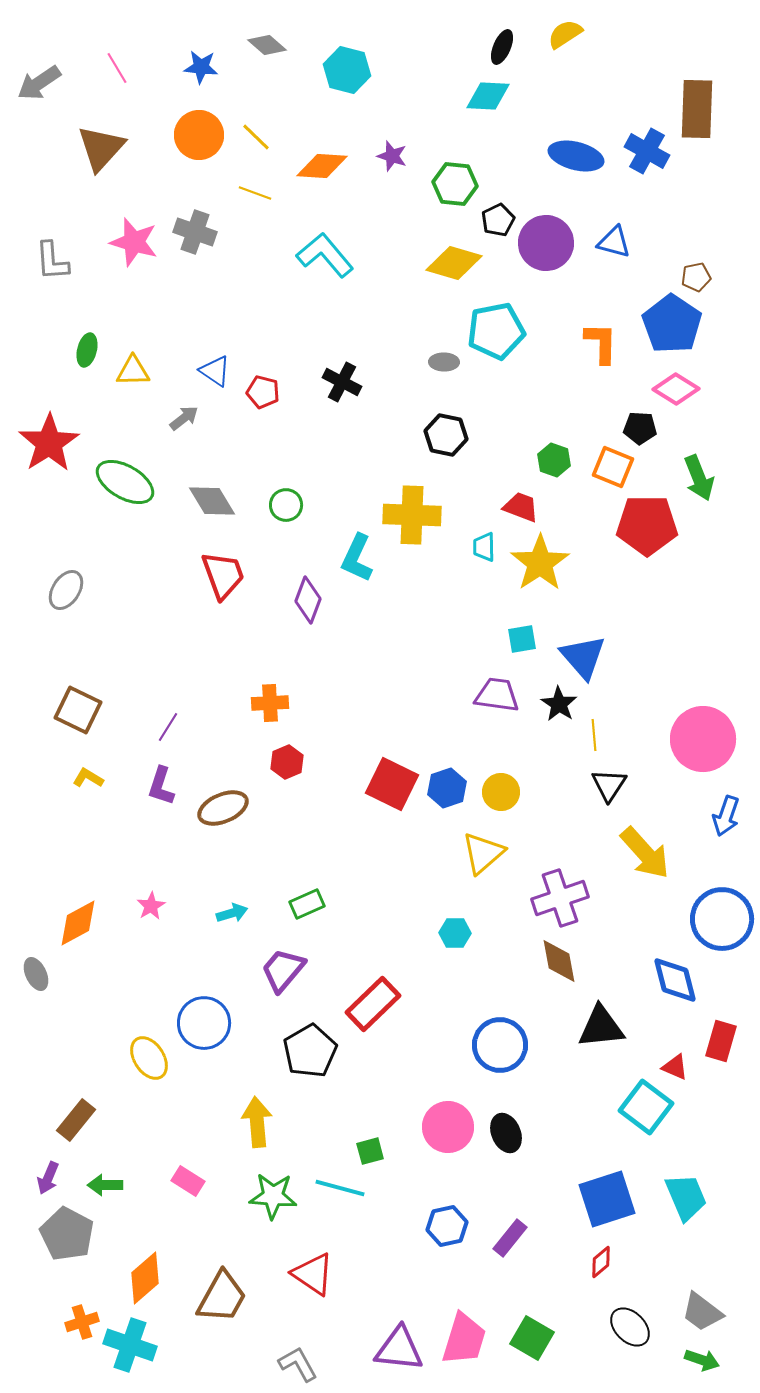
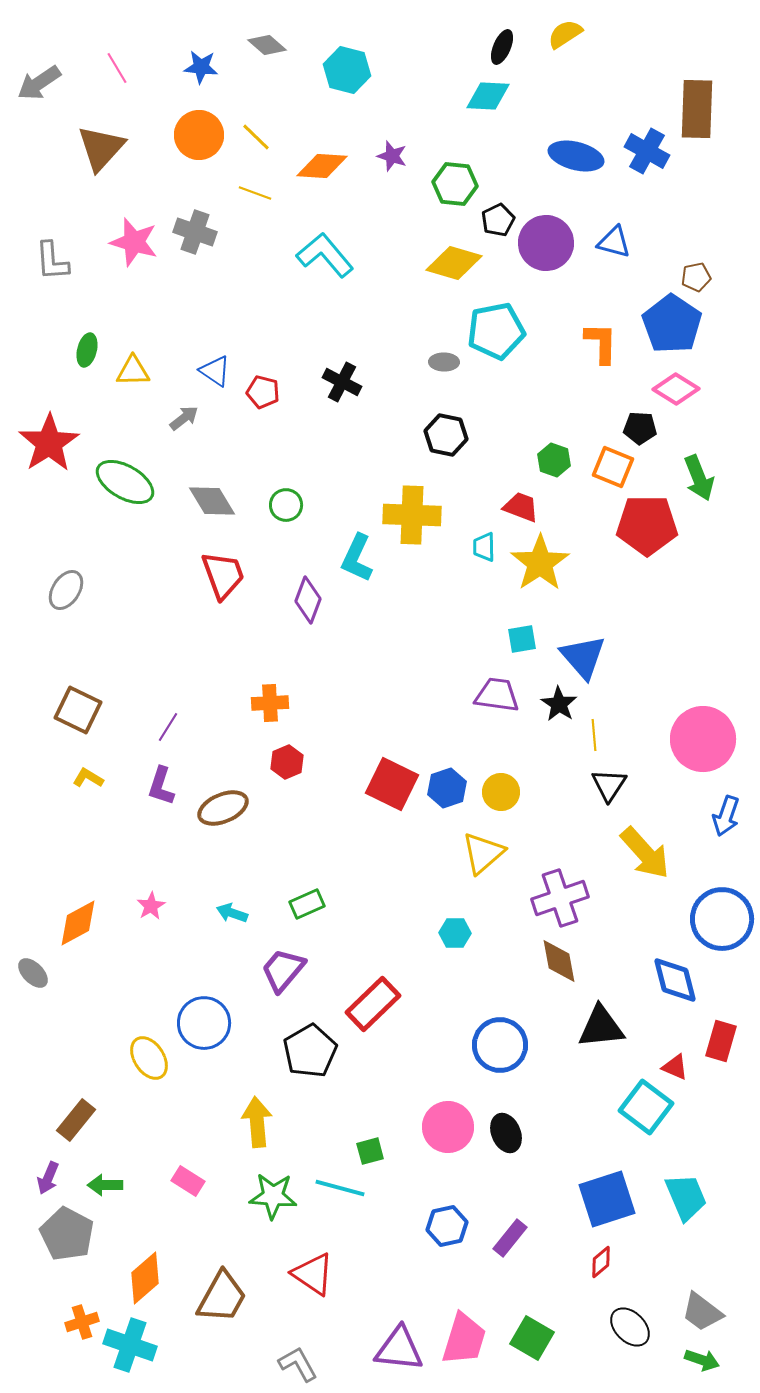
cyan arrow at (232, 913): rotated 144 degrees counterclockwise
gray ellipse at (36, 974): moved 3 px left, 1 px up; rotated 20 degrees counterclockwise
